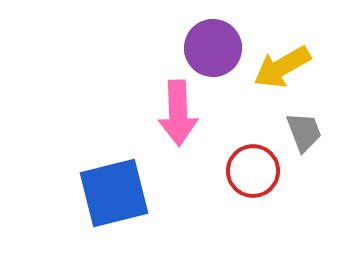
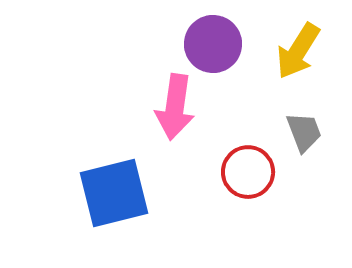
purple circle: moved 4 px up
yellow arrow: moved 16 px right, 16 px up; rotated 28 degrees counterclockwise
pink arrow: moved 3 px left, 6 px up; rotated 10 degrees clockwise
red circle: moved 5 px left, 1 px down
